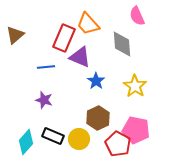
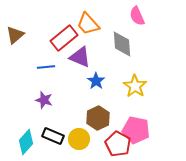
red rectangle: rotated 28 degrees clockwise
